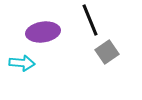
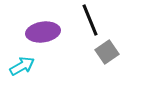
cyan arrow: moved 3 px down; rotated 35 degrees counterclockwise
